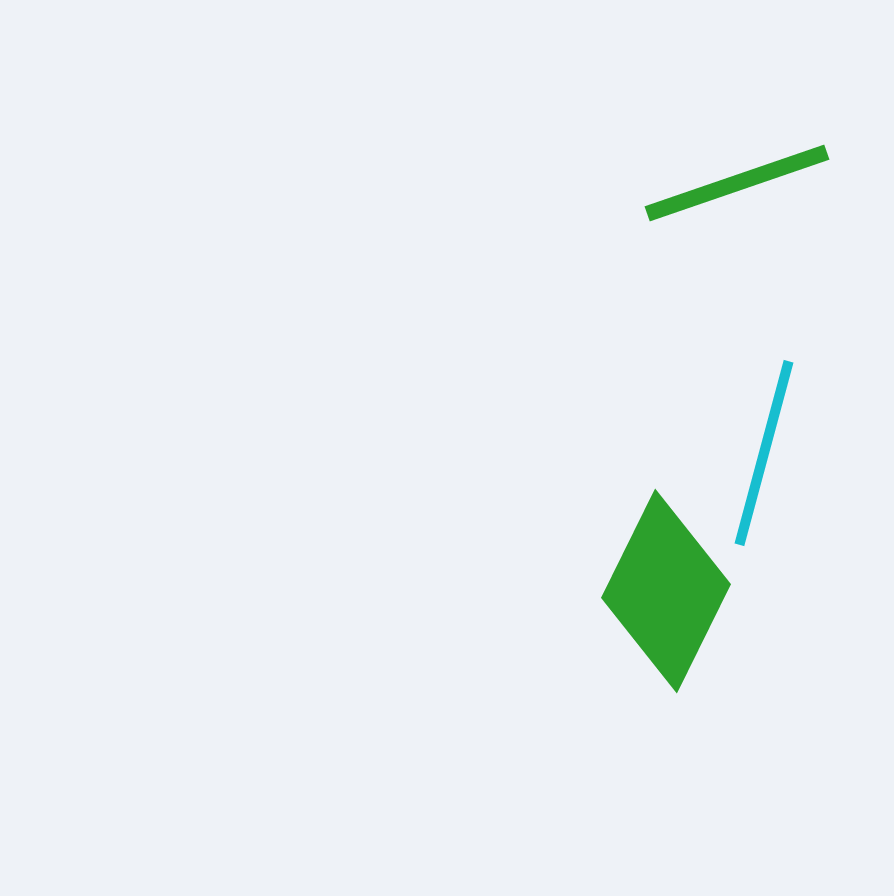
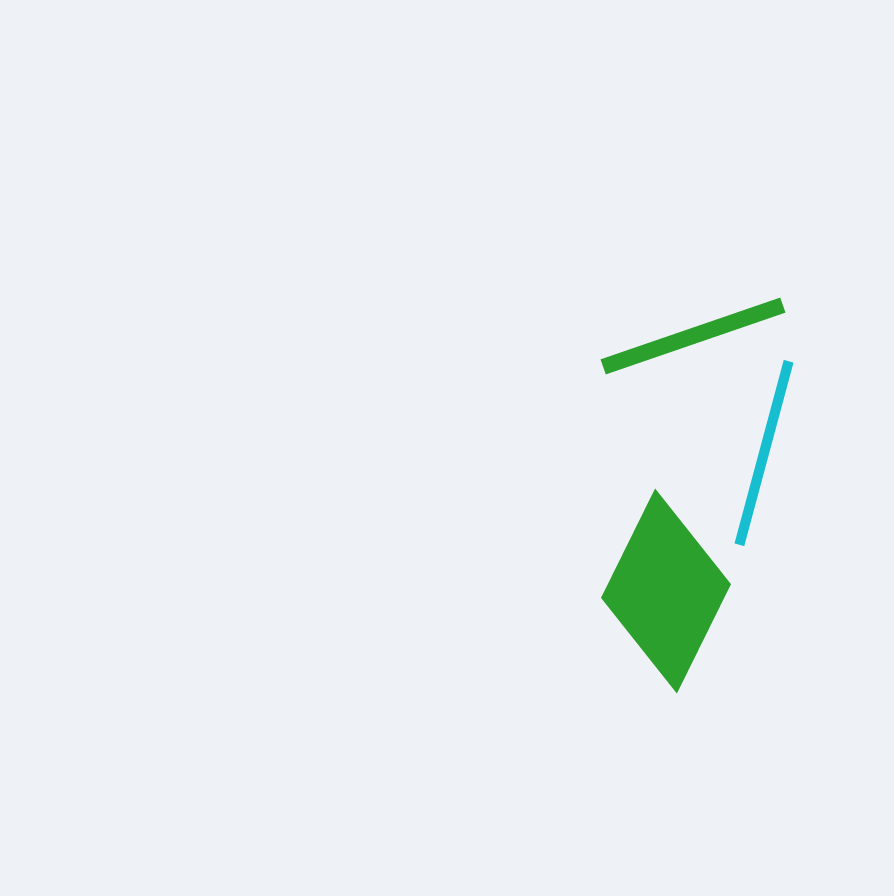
green line: moved 44 px left, 153 px down
